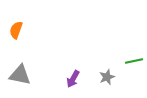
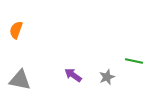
green line: rotated 24 degrees clockwise
gray triangle: moved 5 px down
purple arrow: moved 4 px up; rotated 96 degrees clockwise
